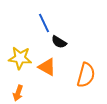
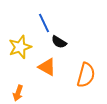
yellow star: moved 11 px up; rotated 25 degrees counterclockwise
